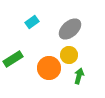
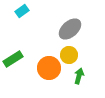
cyan rectangle: moved 10 px left, 11 px up
